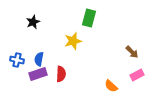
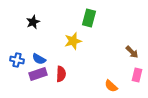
blue semicircle: rotated 72 degrees counterclockwise
pink rectangle: rotated 48 degrees counterclockwise
